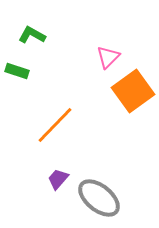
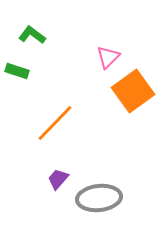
green L-shape: rotated 8 degrees clockwise
orange line: moved 2 px up
gray ellipse: rotated 45 degrees counterclockwise
